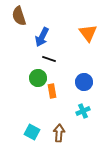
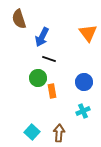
brown semicircle: moved 3 px down
cyan square: rotated 14 degrees clockwise
